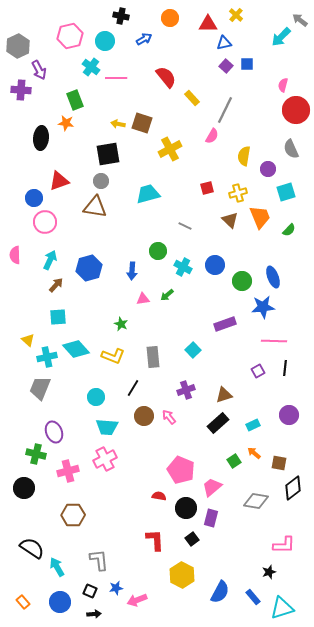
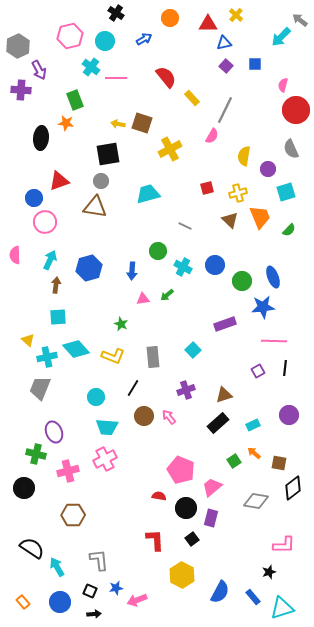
black cross at (121, 16): moved 5 px left, 3 px up; rotated 21 degrees clockwise
blue square at (247, 64): moved 8 px right
brown arrow at (56, 285): rotated 35 degrees counterclockwise
